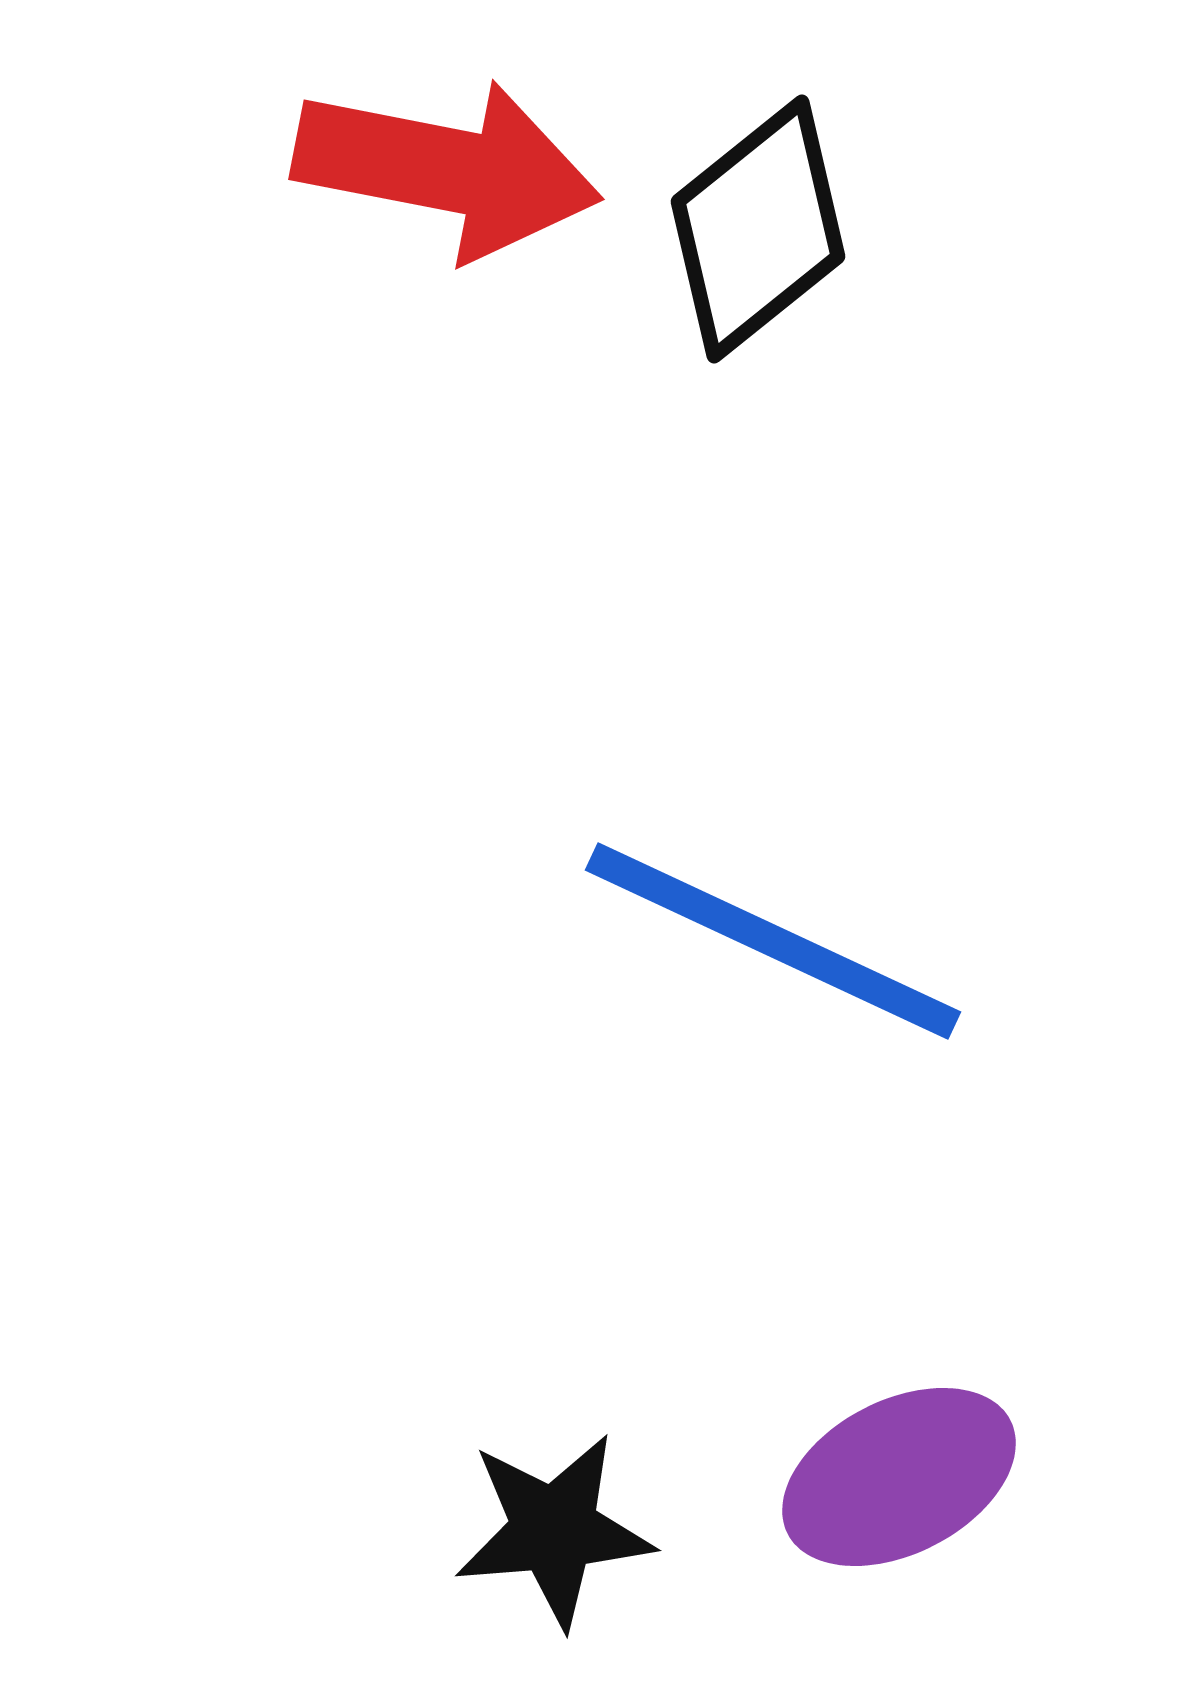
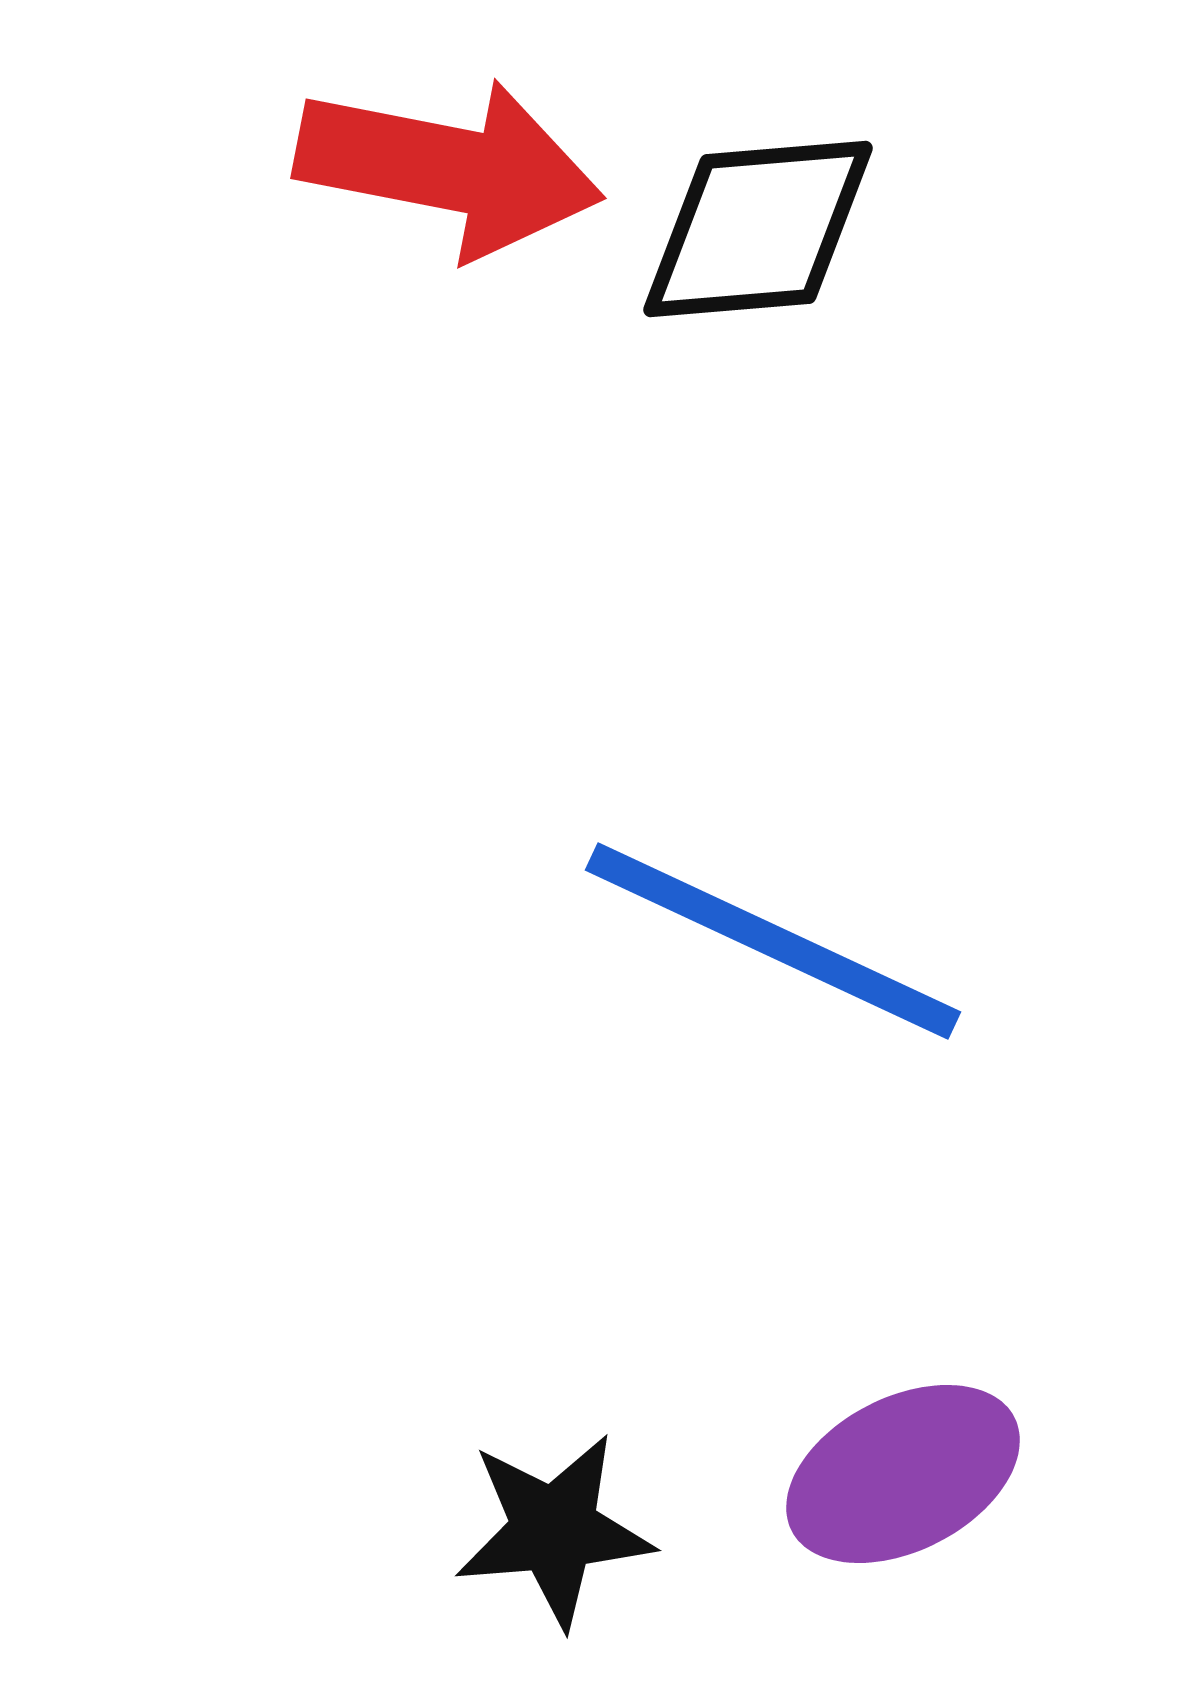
red arrow: moved 2 px right, 1 px up
black diamond: rotated 34 degrees clockwise
purple ellipse: moved 4 px right, 3 px up
